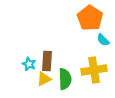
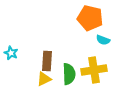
orange pentagon: rotated 20 degrees counterclockwise
cyan semicircle: rotated 24 degrees counterclockwise
cyan star: moved 18 px left, 11 px up
green semicircle: moved 4 px right, 5 px up
